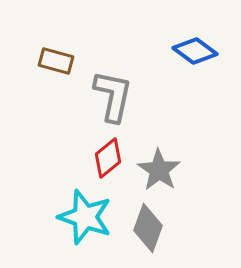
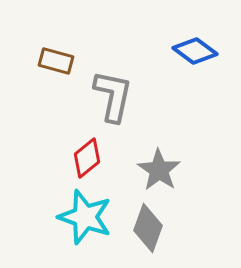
red diamond: moved 21 px left
